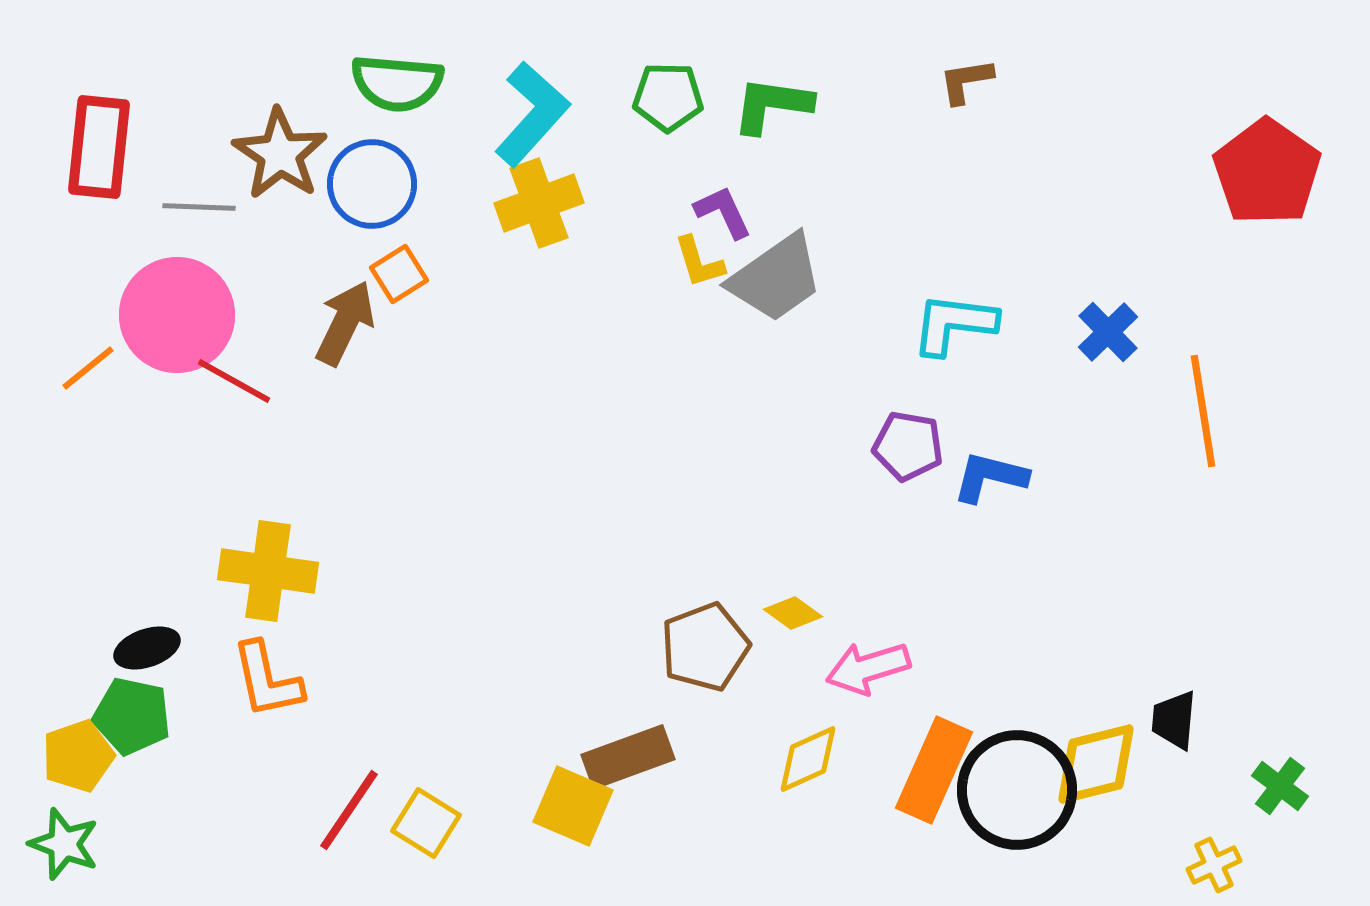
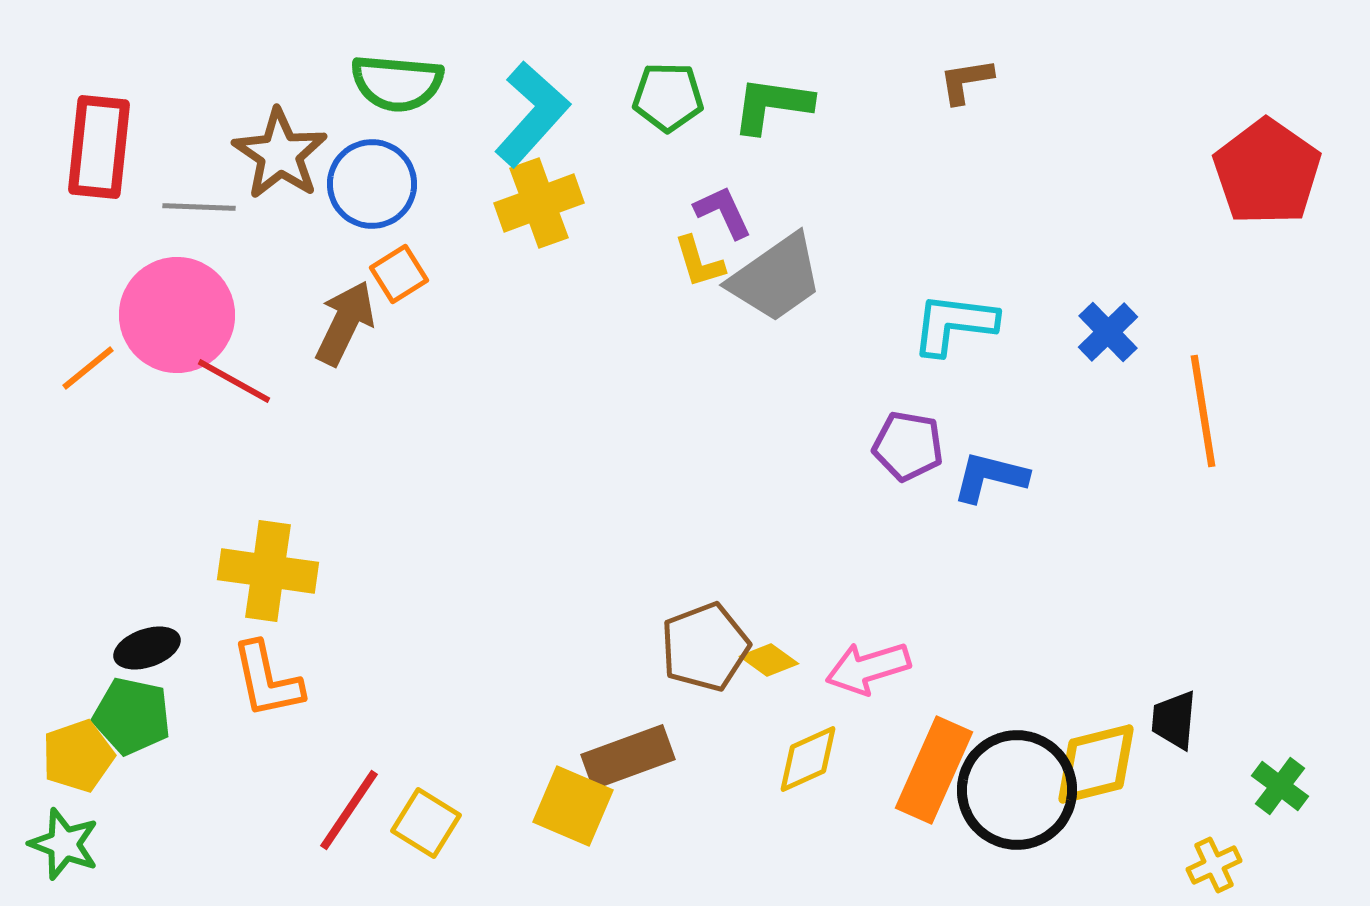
yellow diamond at (793, 613): moved 24 px left, 47 px down
